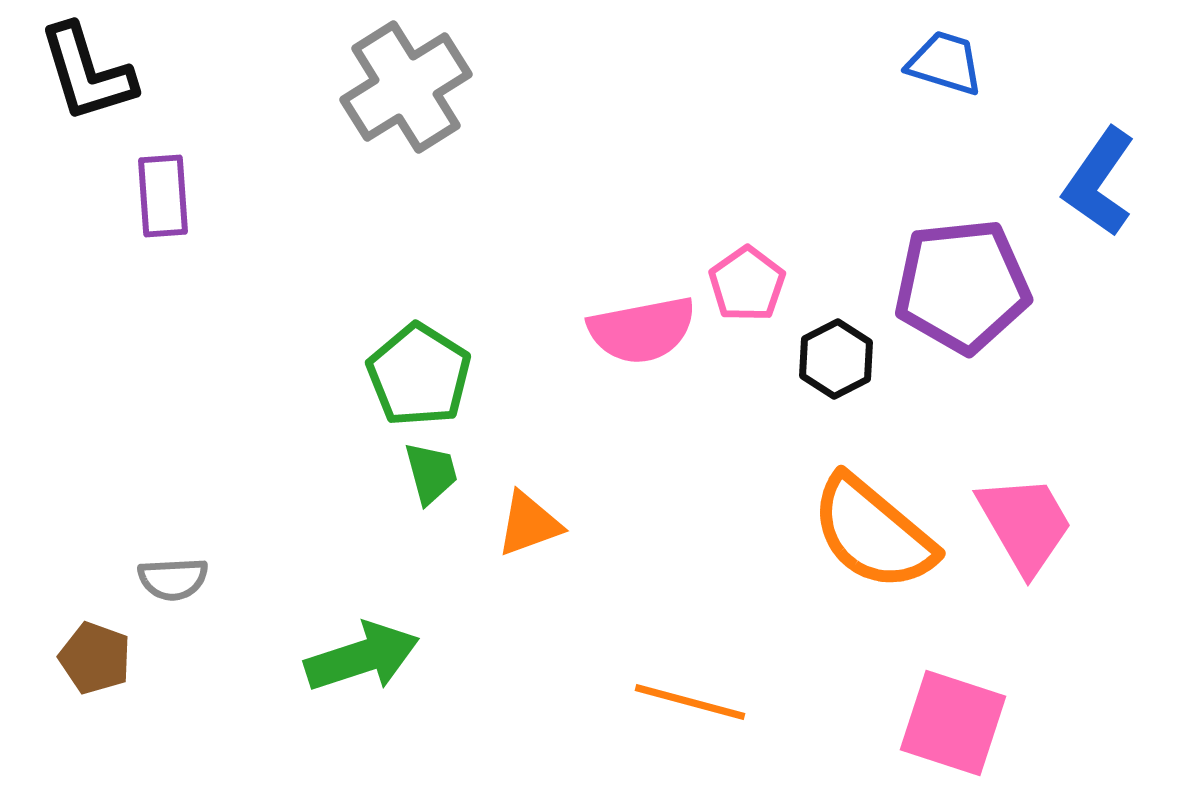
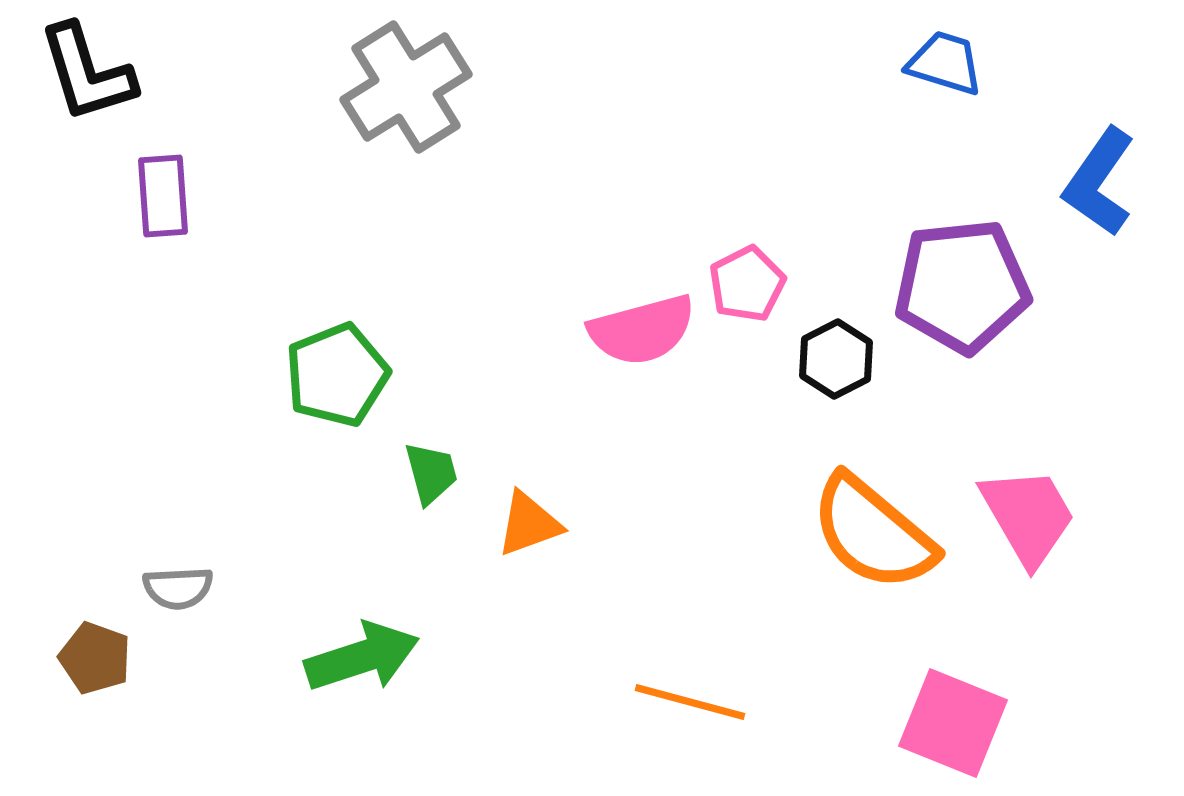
pink pentagon: rotated 8 degrees clockwise
pink semicircle: rotated 4 degrees counterclockwise
green pentagon: moved 82 px left; rotated 18 degrees clockwise
pink trapezoid: moved 3 px right, 8 px up
gray semicircle: moved 5 px right, 9 px down
pink square: rotated 4 degrees clockwise
